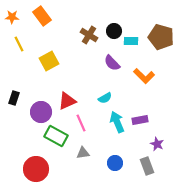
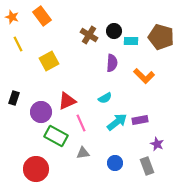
orange star: rotated 16 degrees clockwise
yellow line: moved 1 px left
purple semicircle: rotated 132 degrees counterclockwise
cyan arrow: rotated 75 degrees clockwise
